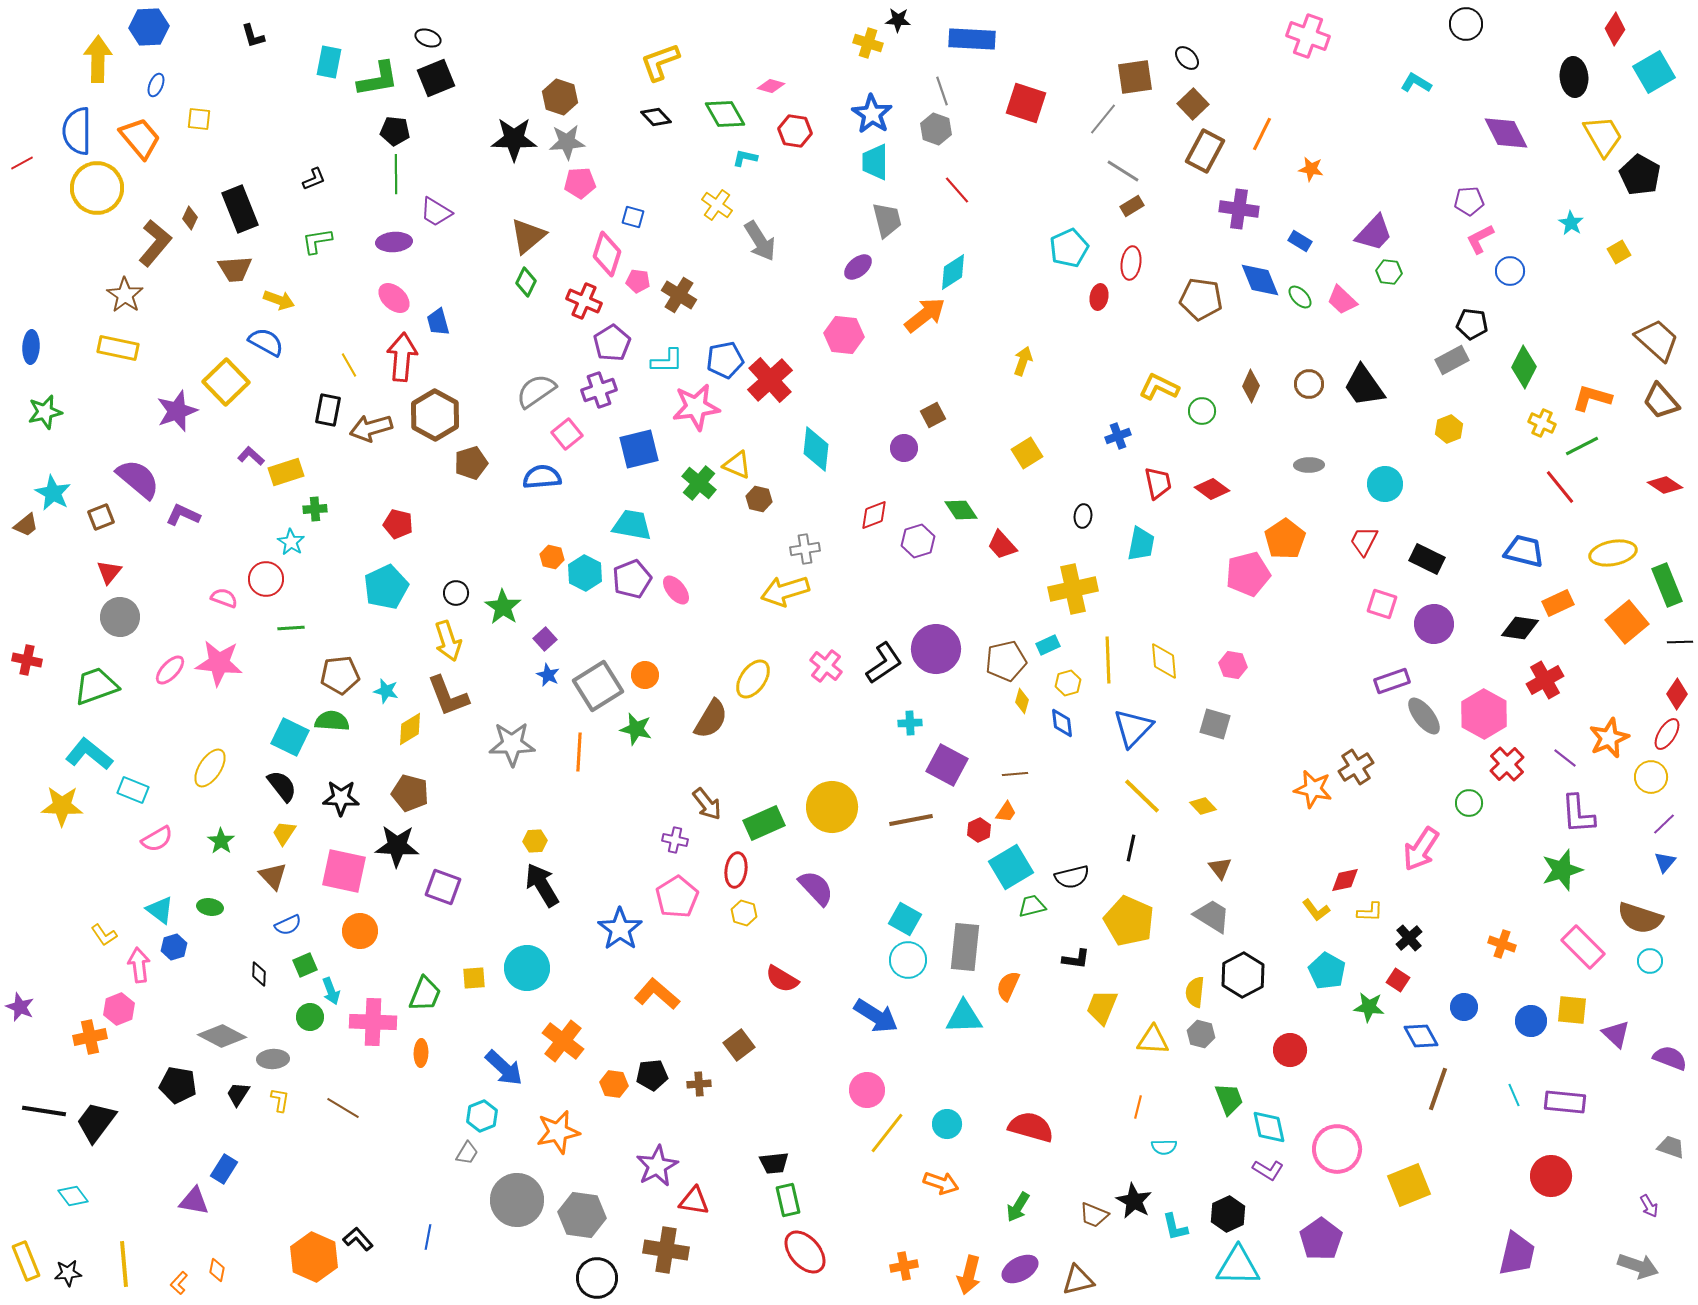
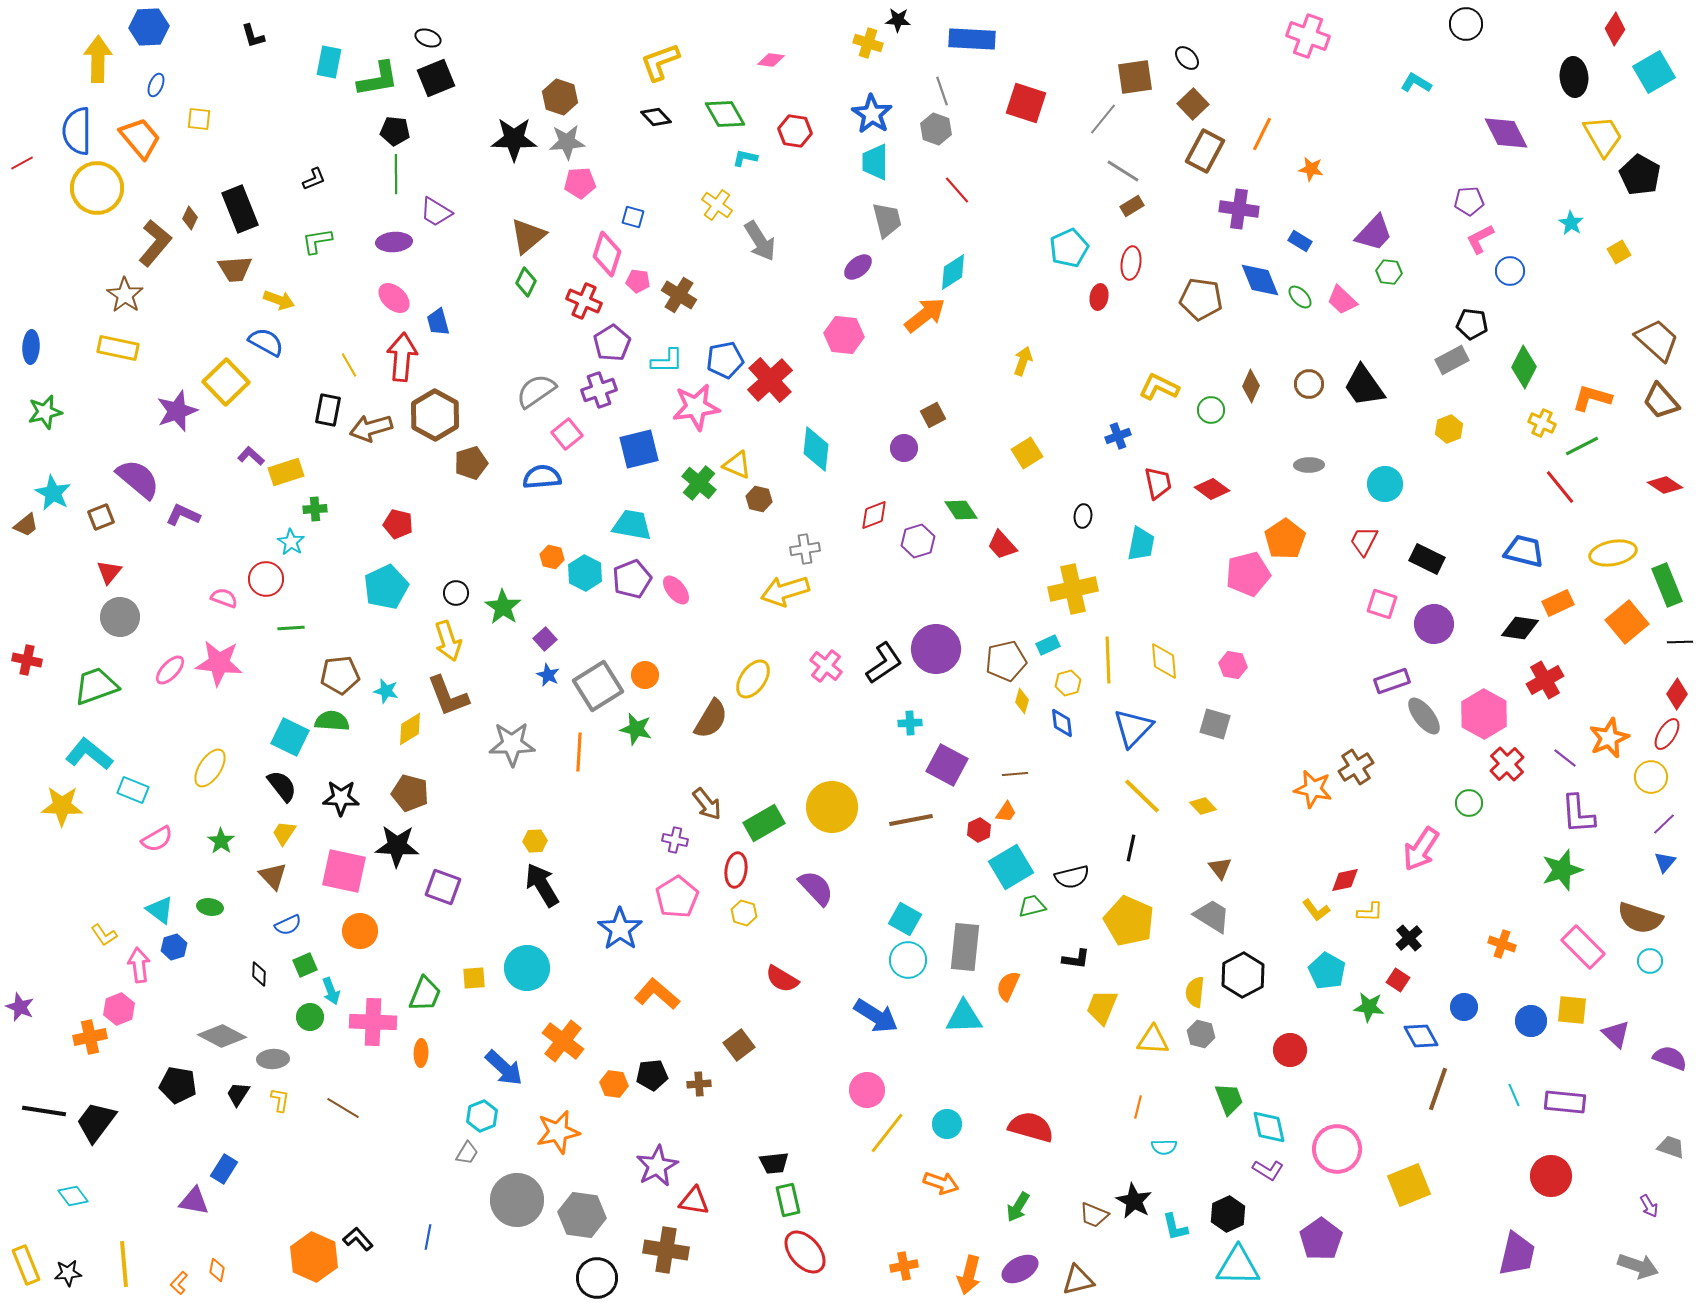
pink diamond at (771, 86): moved 26 px up; rotated 8 degrees counterclockwise
green circle at (1202, 411): moved 9 px right, 1 px up
green rectangle at (764, 823): rotated 6 degrees counterclockwise
yellow rectangle at (26, 1261): moved 4 px down
